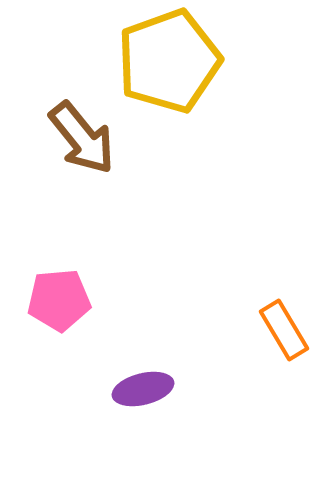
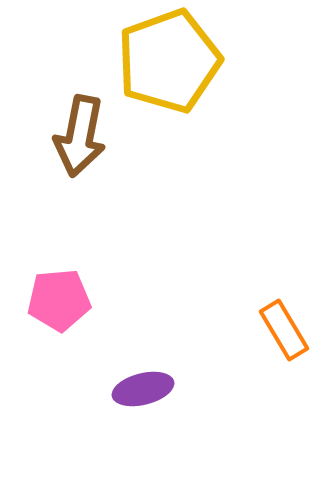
brown arrow: moved 2 px left, 2 px up; rotated 50 degrees clockwise
